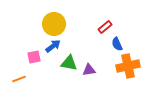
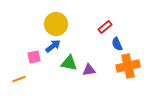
yellow circle: moved 2 px right
